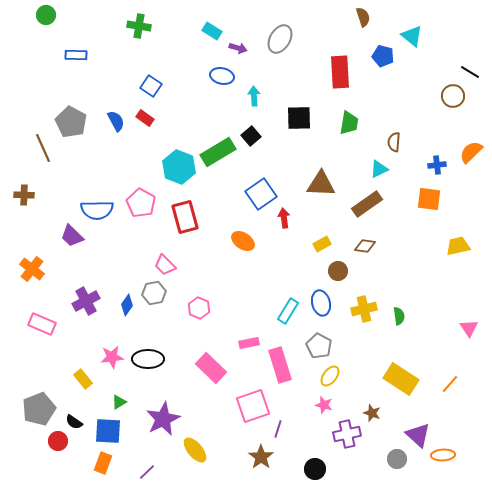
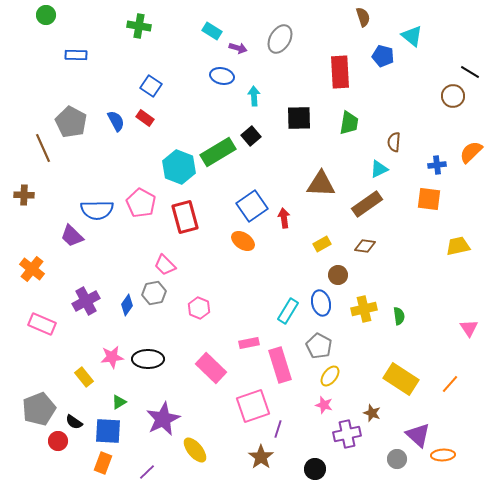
blue square at (261, 194): moved 9 px left, 12 px down
brown circle at (338, 271): moved 4 px down
yellow rectangle at (83, 379): moved 1 px right, 2 px up
